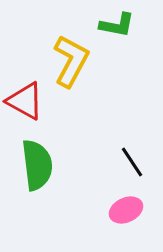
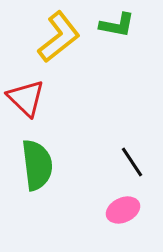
yellow L-shape: moved 12 px left, 24 px up; rotated 24 degrees clockwise
red triangle: moved 1 px right, 3 px up; rotated 15 degrees clockwise
pink ellipse: moved 3 px left
